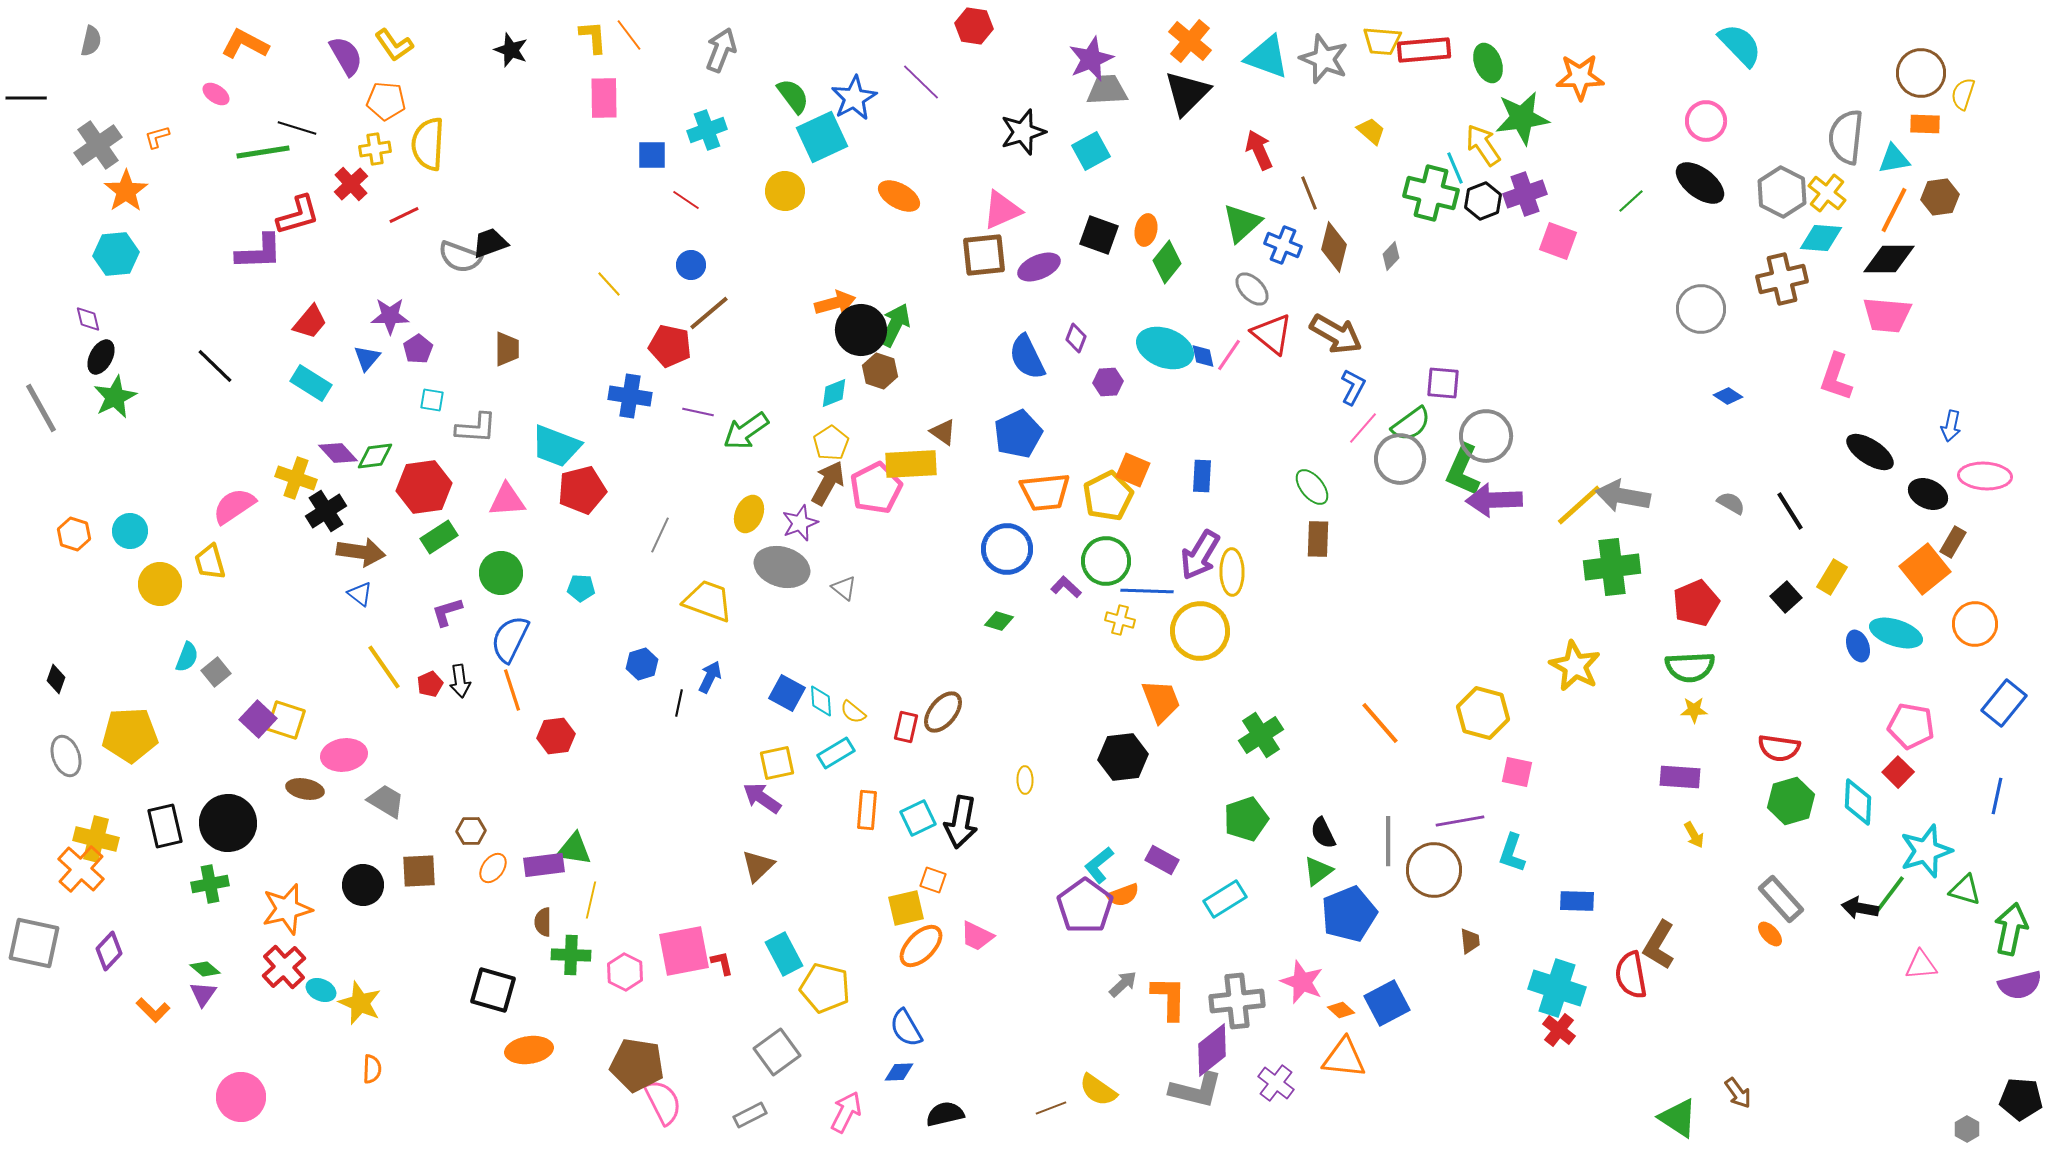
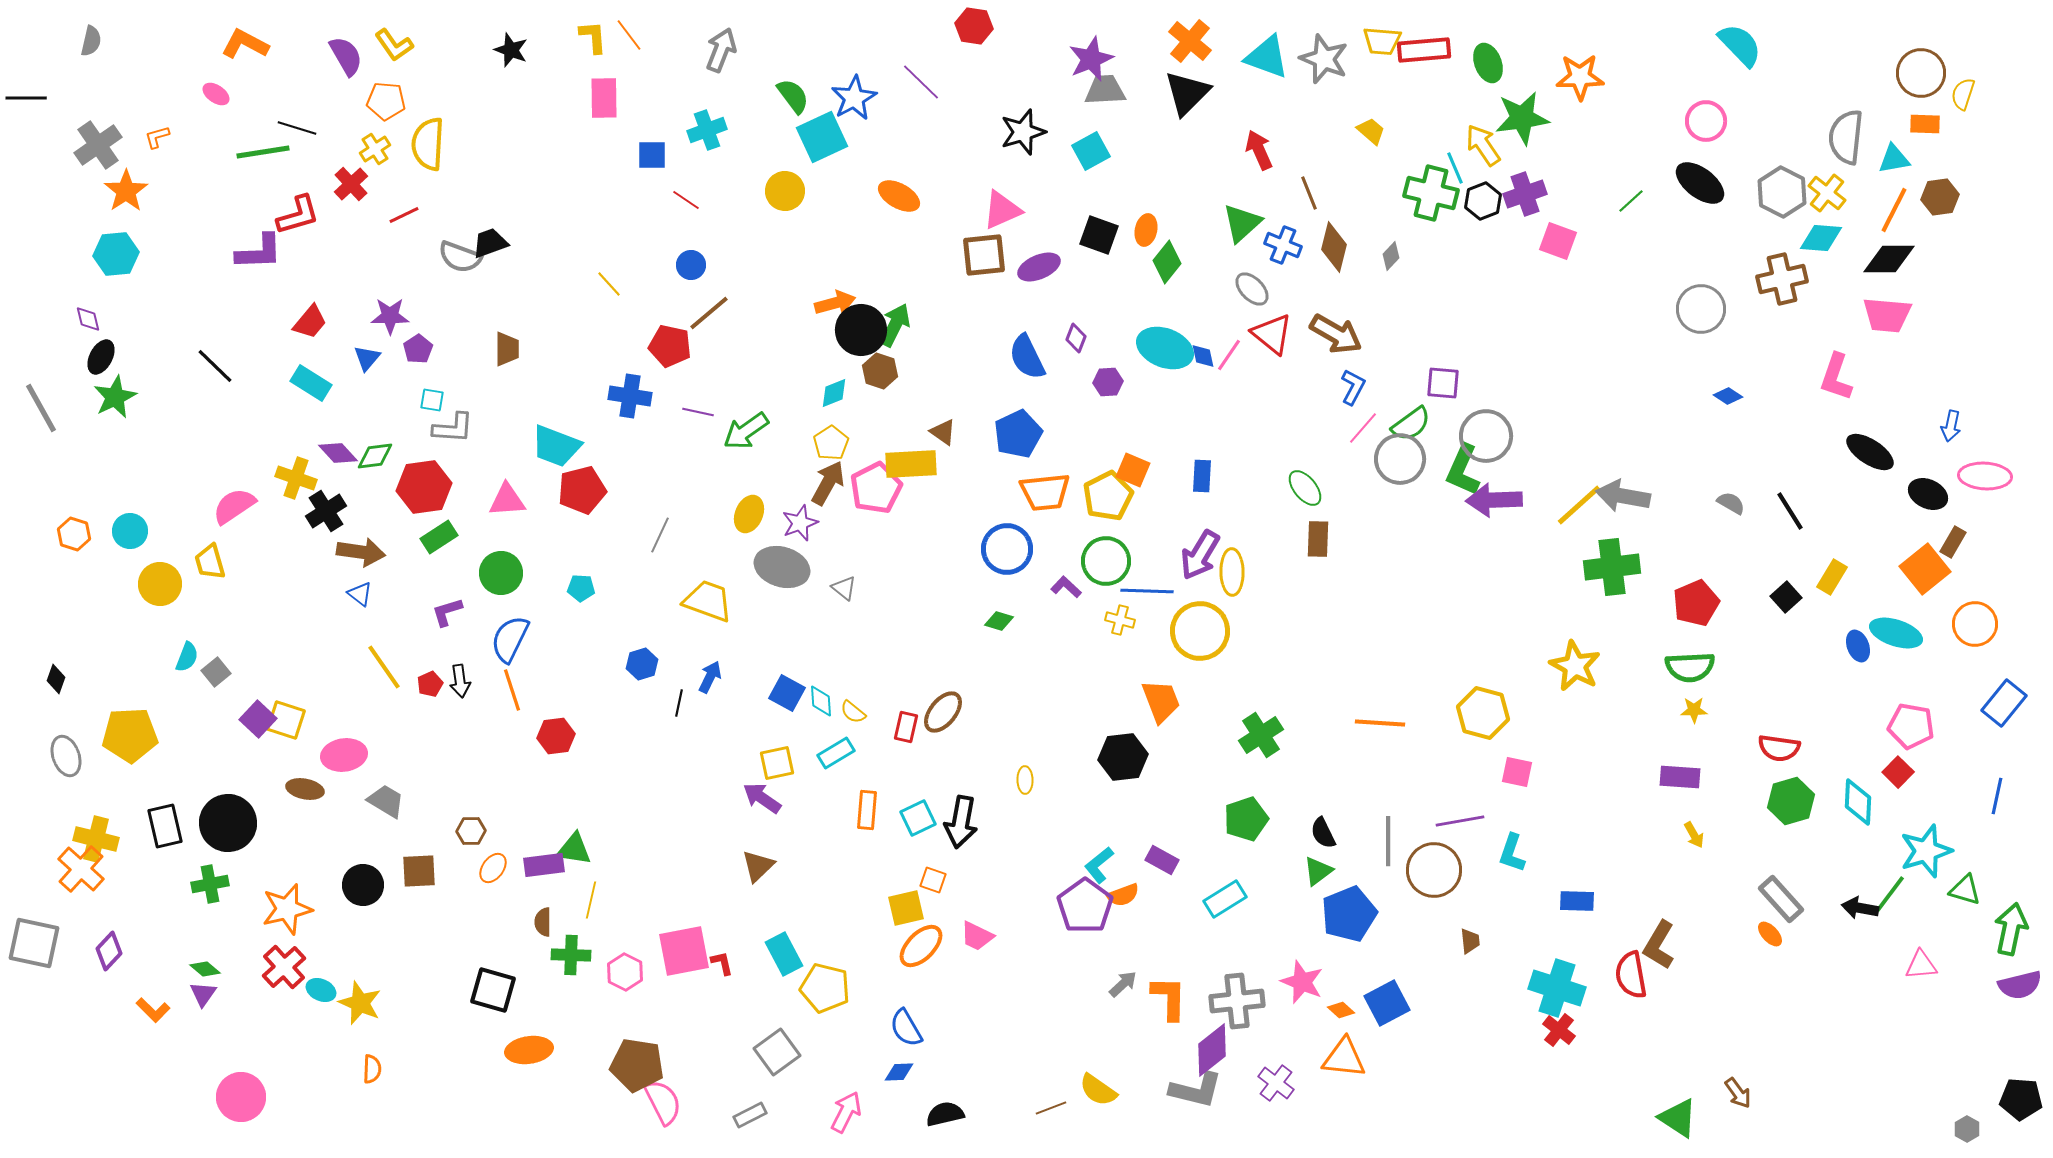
gray trapezoid at (1107, 90): moved 2 px left
yellow cross at (375, 149): rotated 24 degrees counterclockwise
gray L-shape at (476, 428): moved 23 px left
green ellipse at (1312, 487): moved 7 px left, 1 px down
orange line at (1380, 723): rotated 45 degrees counterclockwise
